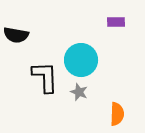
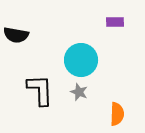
purple rectangle: moved 1 px left
black L-shape: moved 5 px left, 13 px down
